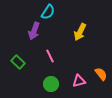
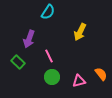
purple arrow: moved 5 px left, 8 px down
pink line: moved 1 px left
green circle: moved 1 px right, 7 px up
